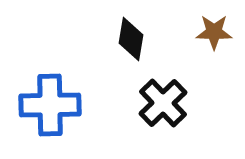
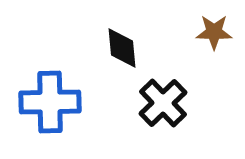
black diamond: moved 9 px left, 9 px down; rotated 15 degrees counterclockwise
blue cross: moved 3 px up
